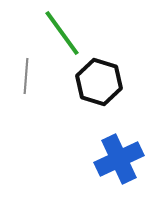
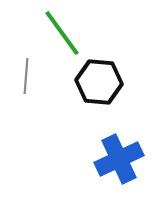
black hexagon: rotated 12 degrees counterclockwise
